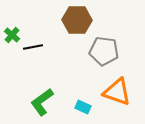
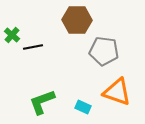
green L-shape: rotated 16 degrees clockwise
